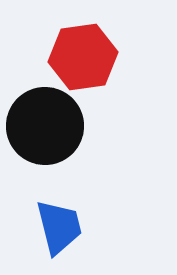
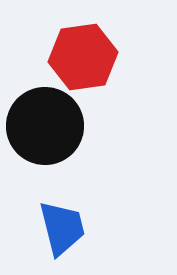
blue trapezoid: moved 3 px right, 1 px down
